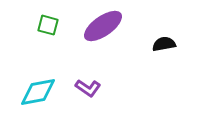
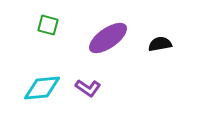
purple ellipse: moved 5 px right, 12 px down
black semicircle: moved 4 px left
cyan diamond: moved 4 px right, 4 px up; rotated 6 degrees clockwise
